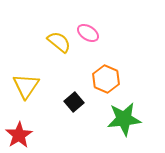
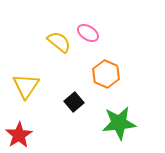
orange hexagon: moved 5 px up
green star: moved 5 px left, 4 px down
